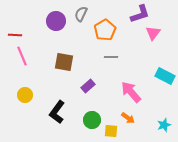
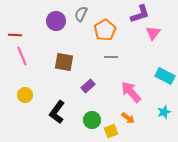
cyan star: moved 13 px up
yellow square: rotated 24 degrees counterclockwise
